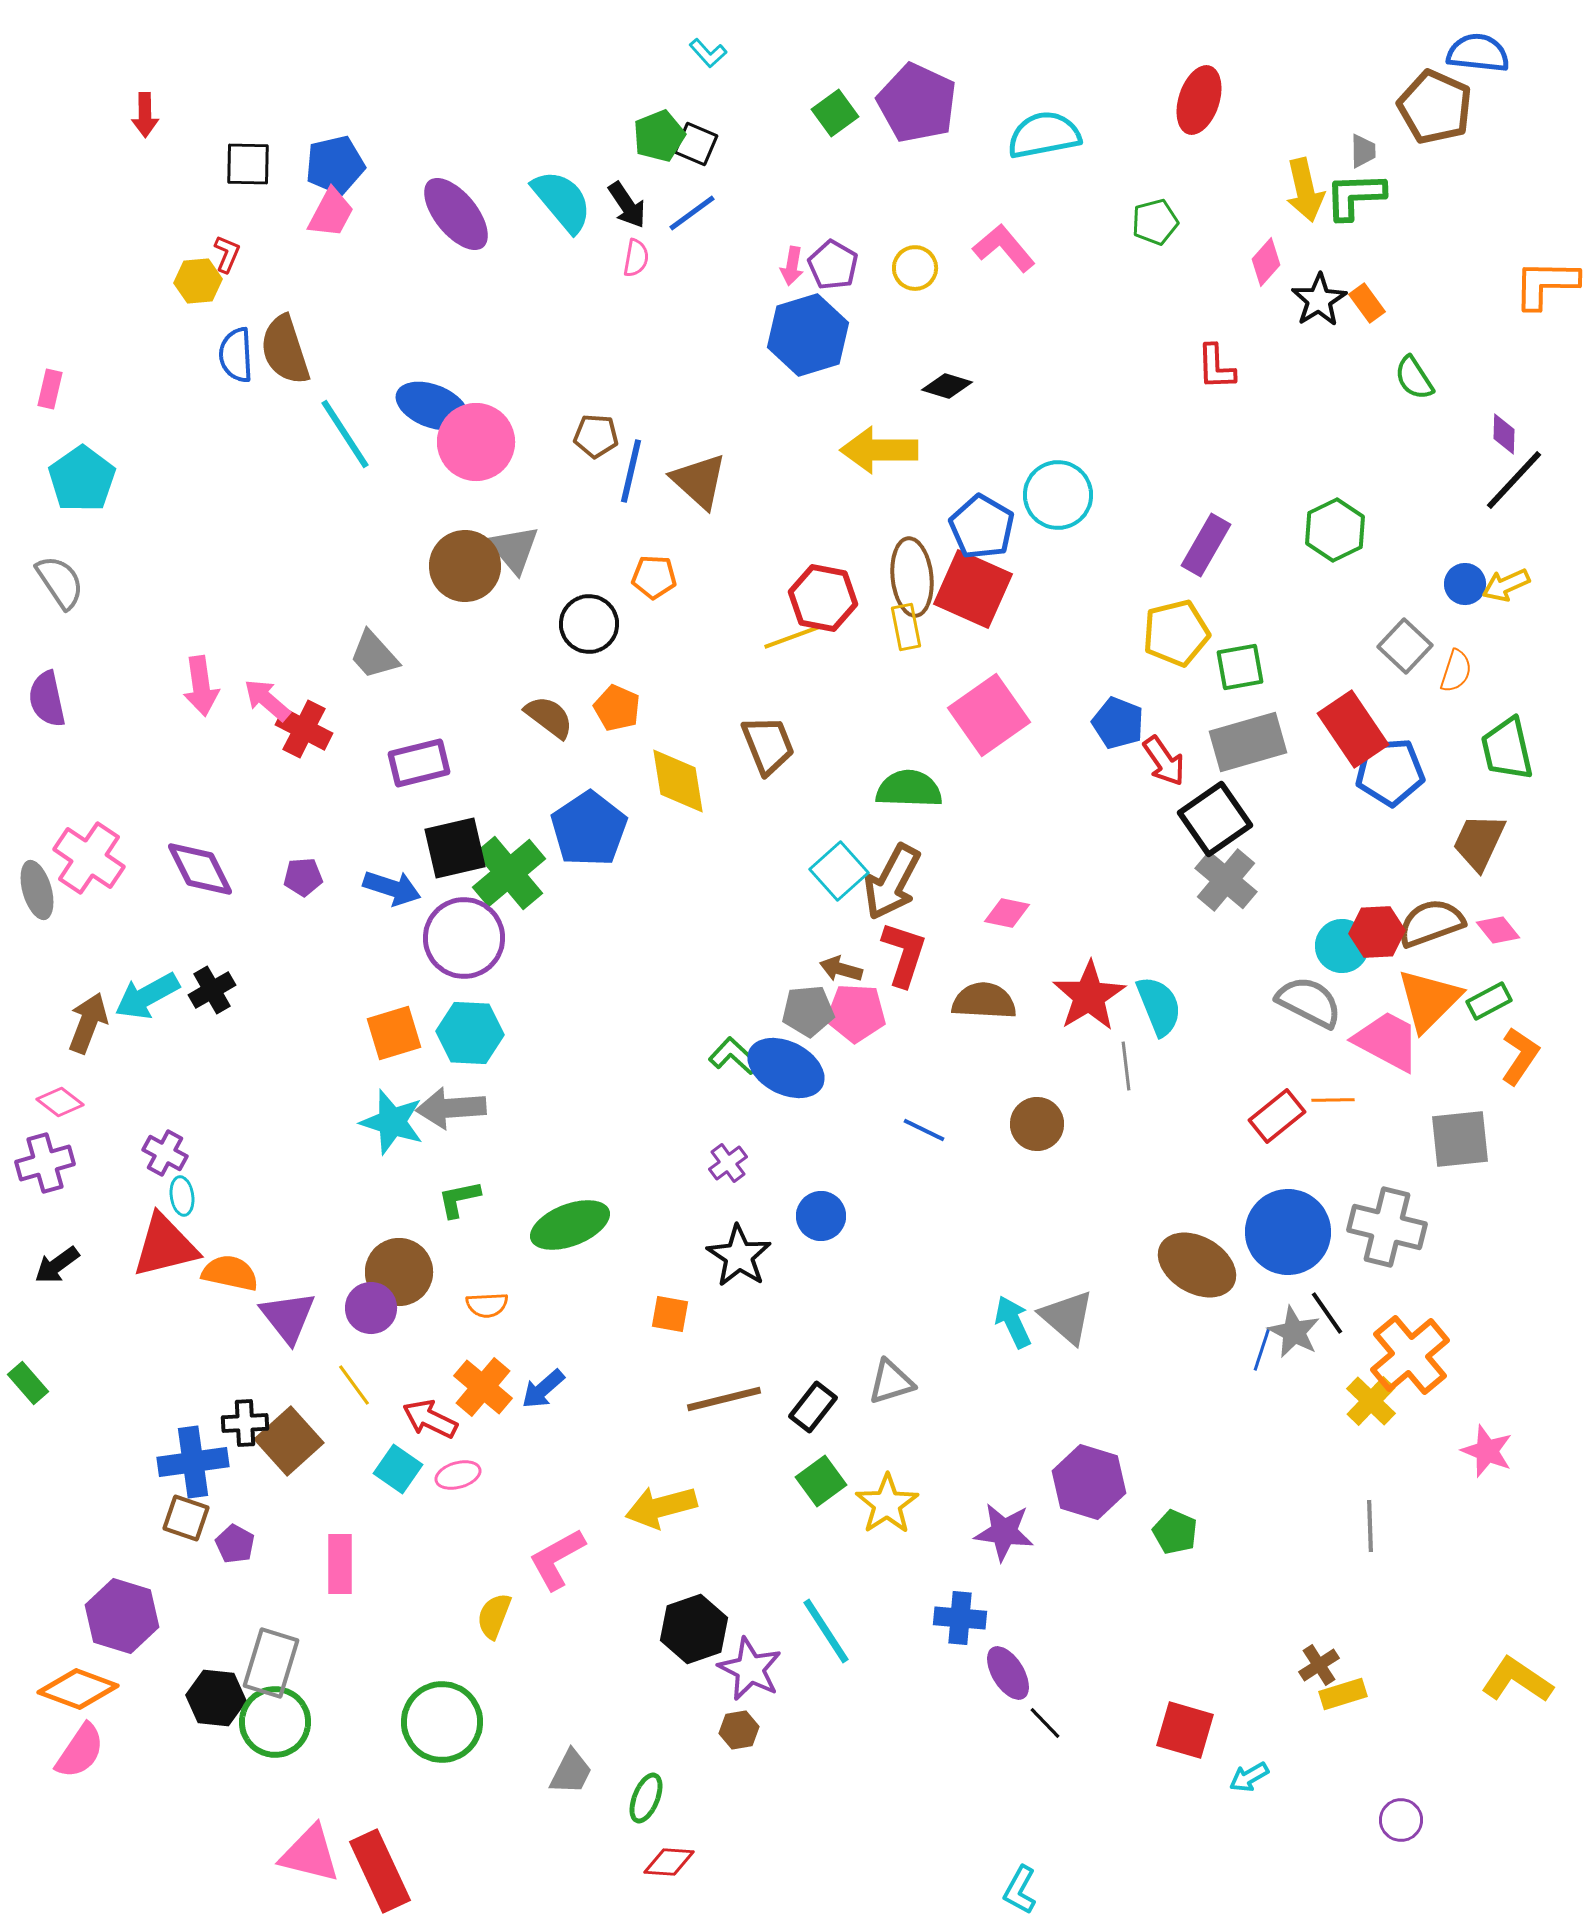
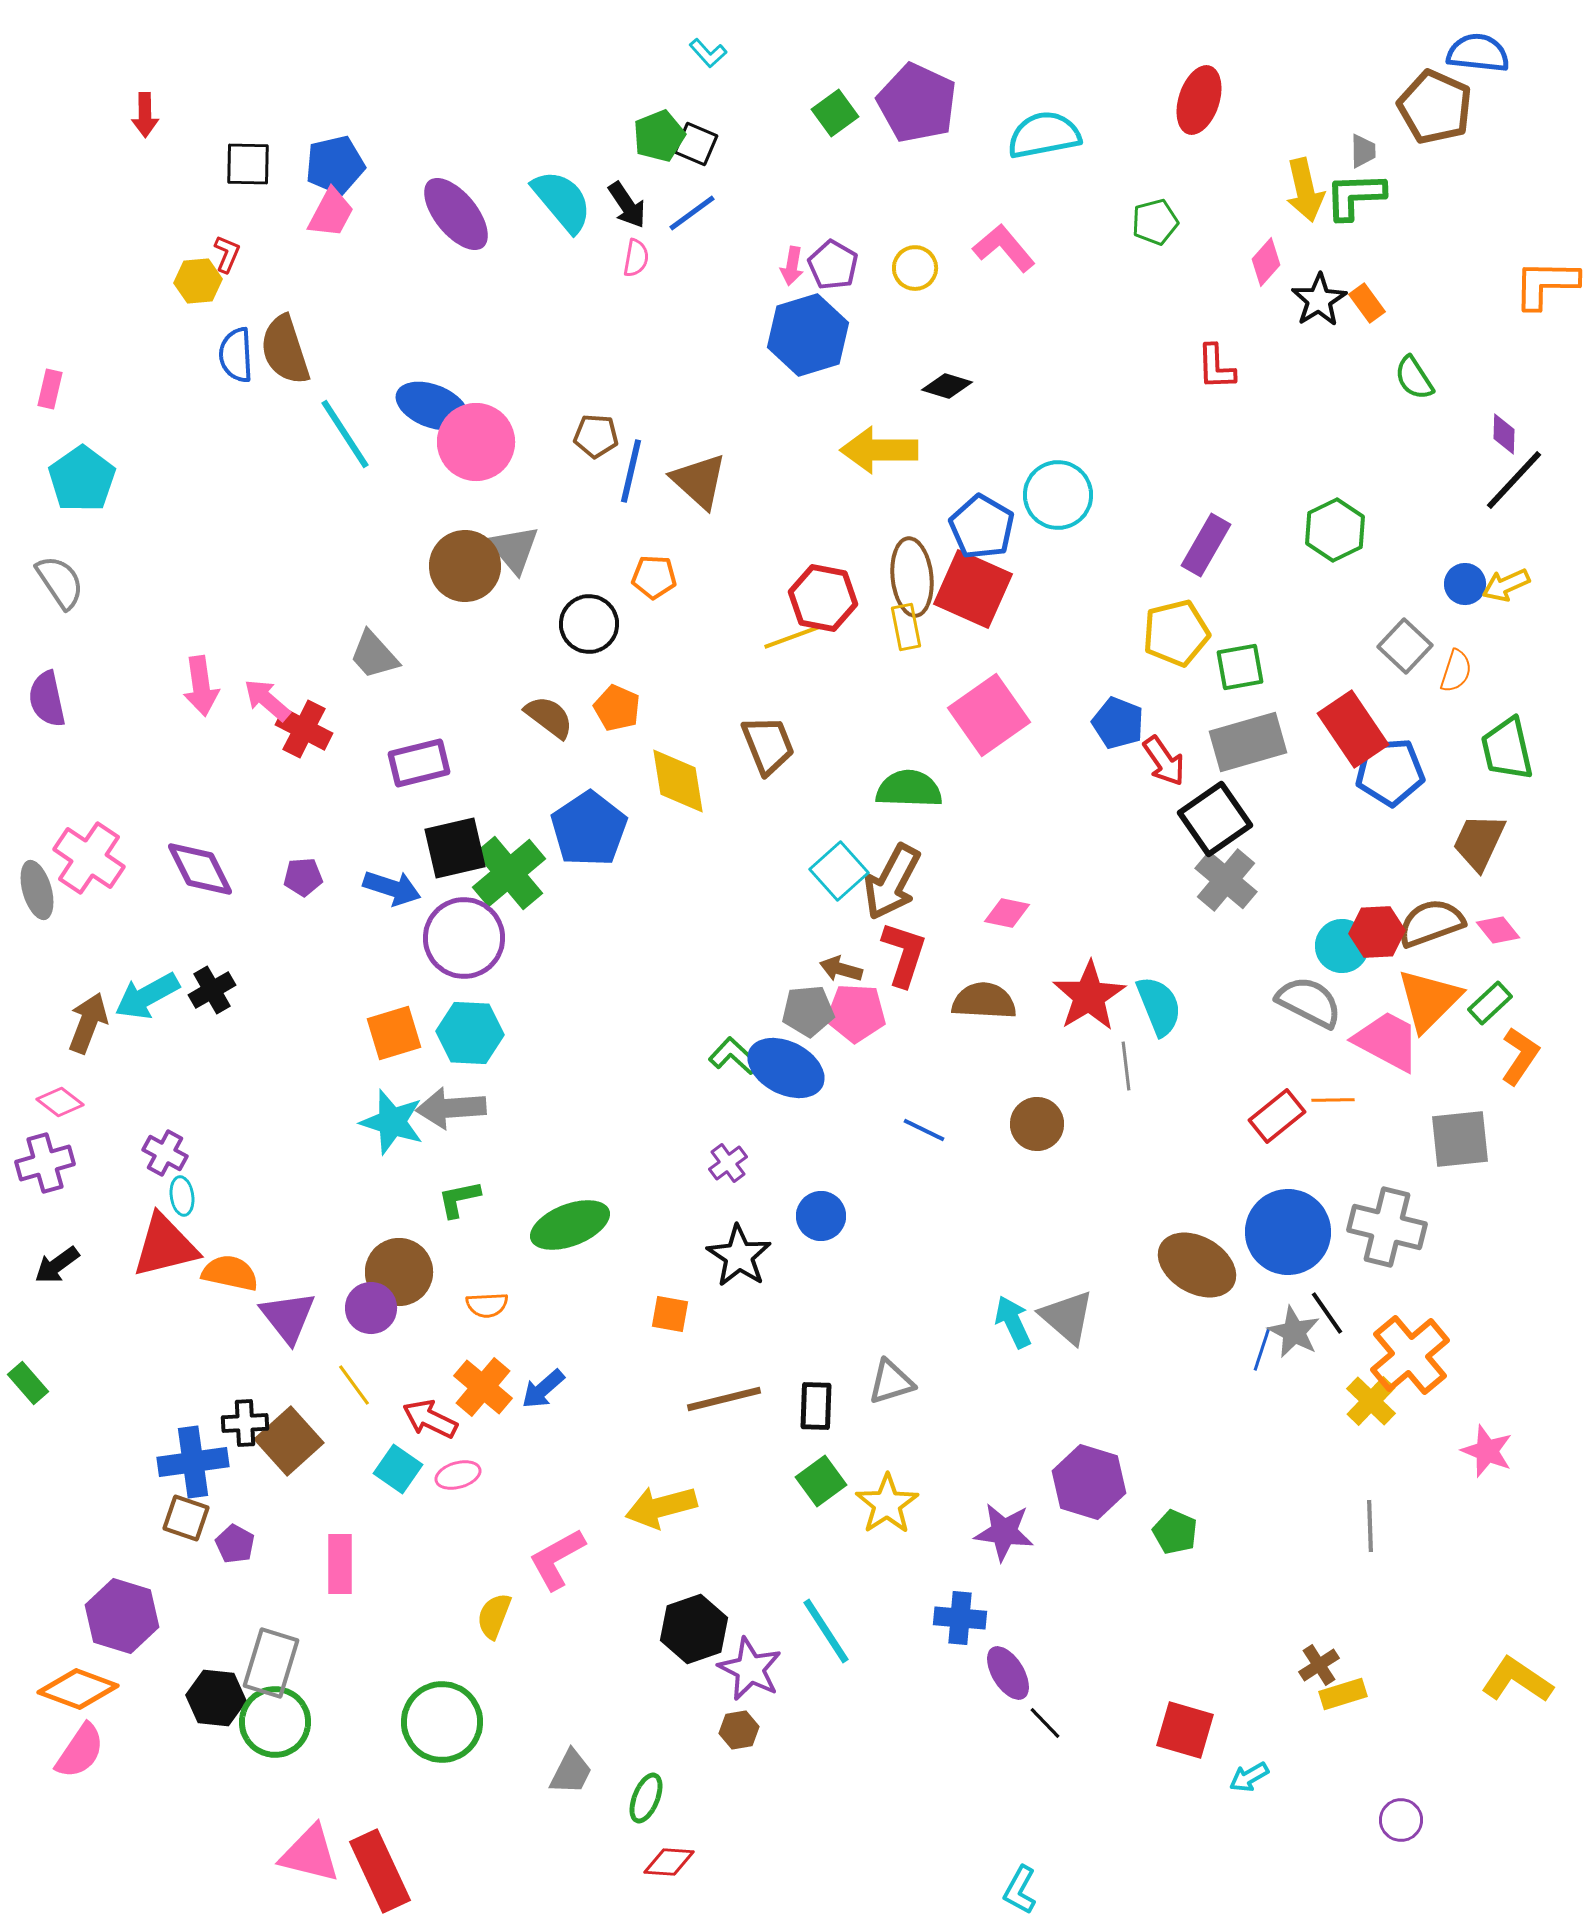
green rectangle at (1489, 1001): moved 1 px right, 2 px down; rotated 15 degrees counterclockwise
black rectangle at (813, 1407): moved 3 px right, 1 px up; rotated 36 degrees counterclockwise
